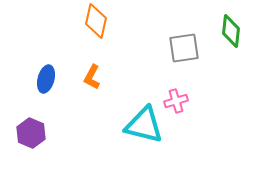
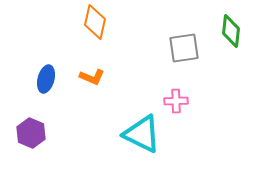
orange diamond: moved 1 px left, 1 px down
orange L-shape: rotated 95 degrees counterclockwise
pink cross: rotated 15 degrees clockwise
cyan triangle: moved 2 px left, 9 px down; rotated 12 degrees clockwise
